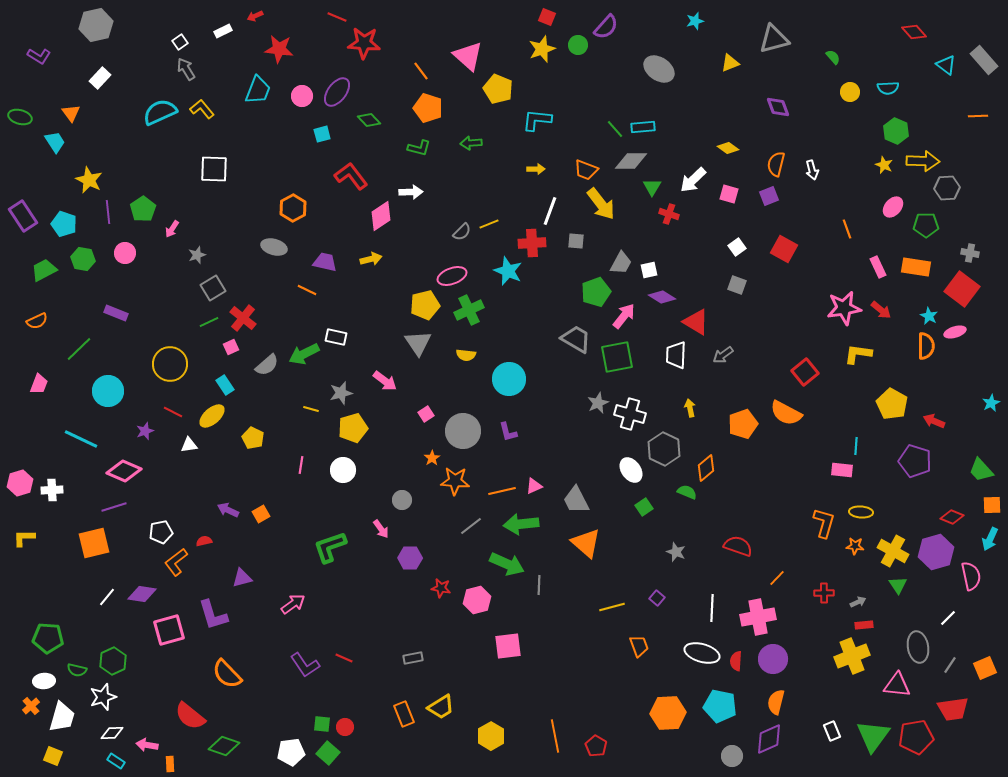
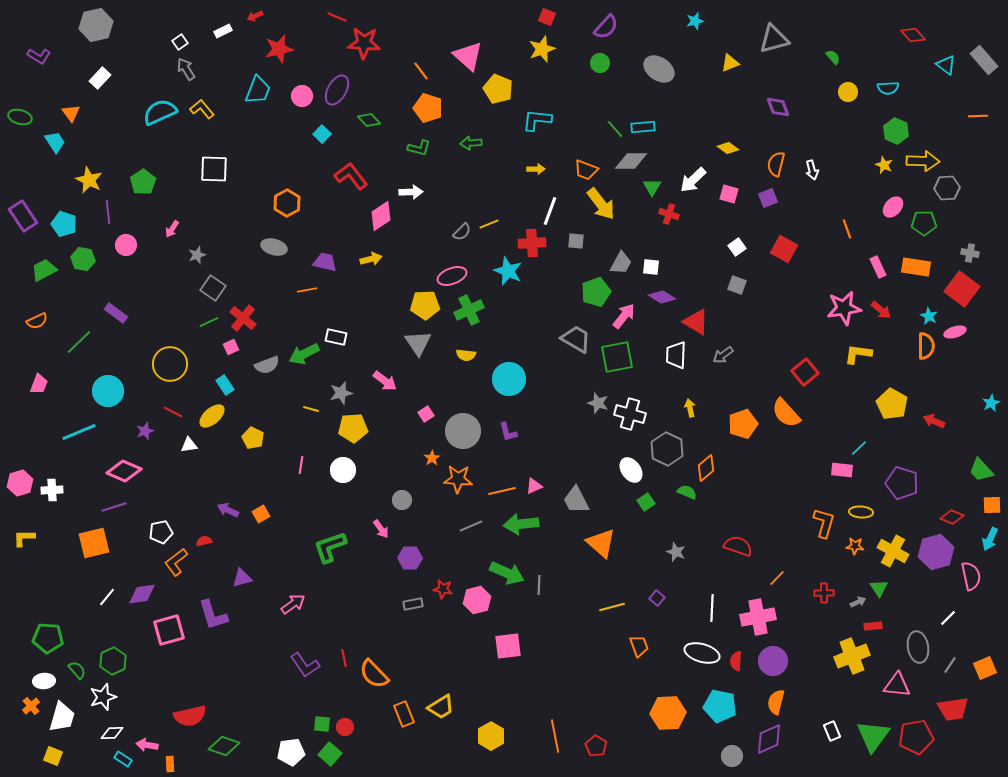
red diamond at (914, 32): moved 1 px left, 3 px down
green circle at (578, 45): moved 22 px right, 18 px down
red star at (279, 49): rotated 20 degrees counterclockwise
purple ellipse at (337, 92): moved 2 px up; rotated 8 degrees counterclockwise
yellow circle at (850, 92): moved 2 px left
cyan square at (322, 134): rotated 30 degrees counterclockwise
purple square at (769, 196): moved 1 px left, 2 px down
orange hexagon at (293, 208): moved 6 px left, 5 px up
green pentagon at (143, 209): moved 27 px up
green pentagon at (926, 225): moved 2 px left, 2 px up
pink circle at (125, 253): moved 1 px right, 8 px up
white square at (649, 270): moved 2 px right, 3 px up; rotated 18 degrees clockwise
gray square at (213, 288): rotated 25 degrees counterclockwise
orange line at (307, 290): rotated 36 degrees counterclockwise
yellow pentagon at (425, 305): rotated 12 degrees clockwise
purple rectangle at (116, 313): rotated 15 degrees clockwise
green line at (79, 349): moved 7 px up
gray semicircle at (267, 365): rotated 20 degrees clockwise
gray star at (598, 403): rotated 30 degrees counterclockwise
orange semicircle at (786, 413): rotated 20 degrees clockwise
yellow pentagon at (353, 428): rotated 12 degrees clockwise
cyan line at (81, 439): moved 2 px left, 7 px up; rotated 48 degrees counterclockwise
cyan line at (856, 446): moved 3 px right, 2 px down; rotated 42 degrees clockwise
gray hexagon at (664, 449): moved 3 px right
purple pentagon at (915, 461): moved 13 px left, 22 px down
orange star at (455, 481): moved 3 px right, 2 px up
green square at (644, 507): moved 2 px right, 5 px up
gray line at (471, 526): rotated 15 degrees clockwise
orange triangle at (586, 543): moved 15 px right
green arrow at (507, 564): moved 9 px down
green triangle at (898, 585): moved 19 px left, 3 px down
red star at (441, 588): moved 2 px right, 1 px down
purple diamond at (142, 594): rotated 16 degrees counterclockwise
red rectangle at (864, 625): moved 9 px right, 1 px down
red line at (344, 658): rotated 54 degrees clockwise
gray rectangle at (413, 658): moved 54 px up
purple circle at (773, 659): moved 2 px down
green semicircle at (77, 670): rotated 144 degrees counterclockwise
orange semicircle at (227, 674): moved 147 px right
red semicircle at (190, 716): rotated 52 degrees counterclockwise
green square at (328, 753): moved 2 px right, 1 px down
cyan rectangle at (116, 761): moved 7 px right, 2 px up
